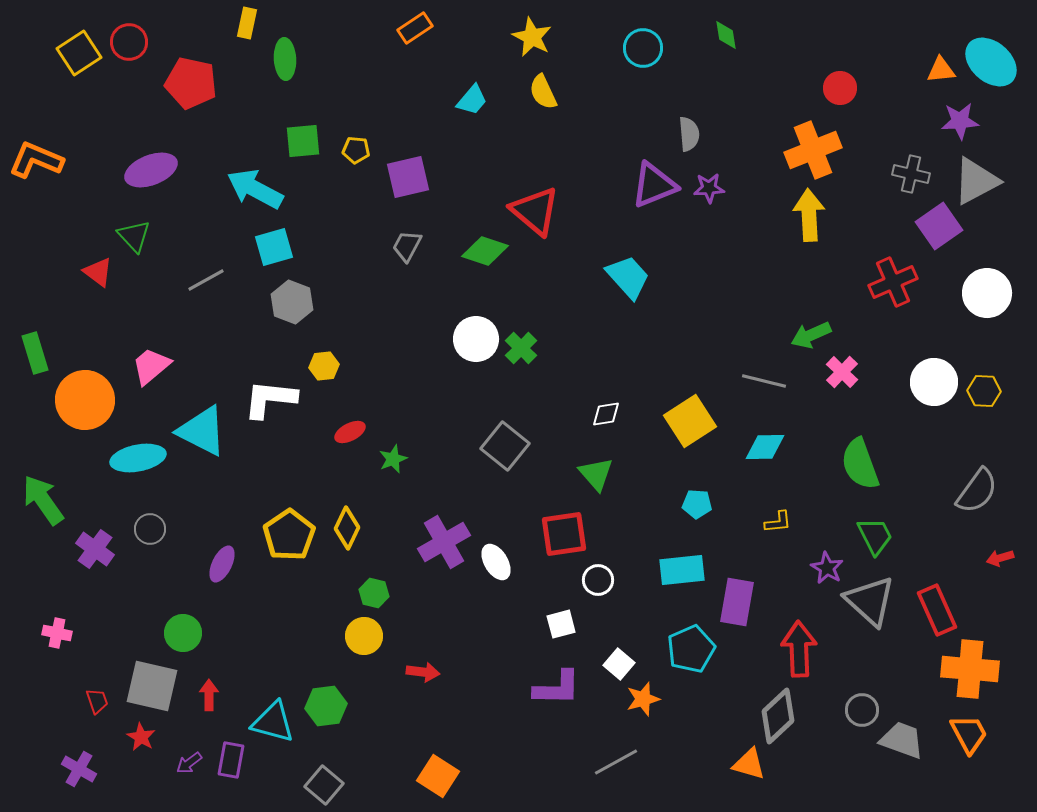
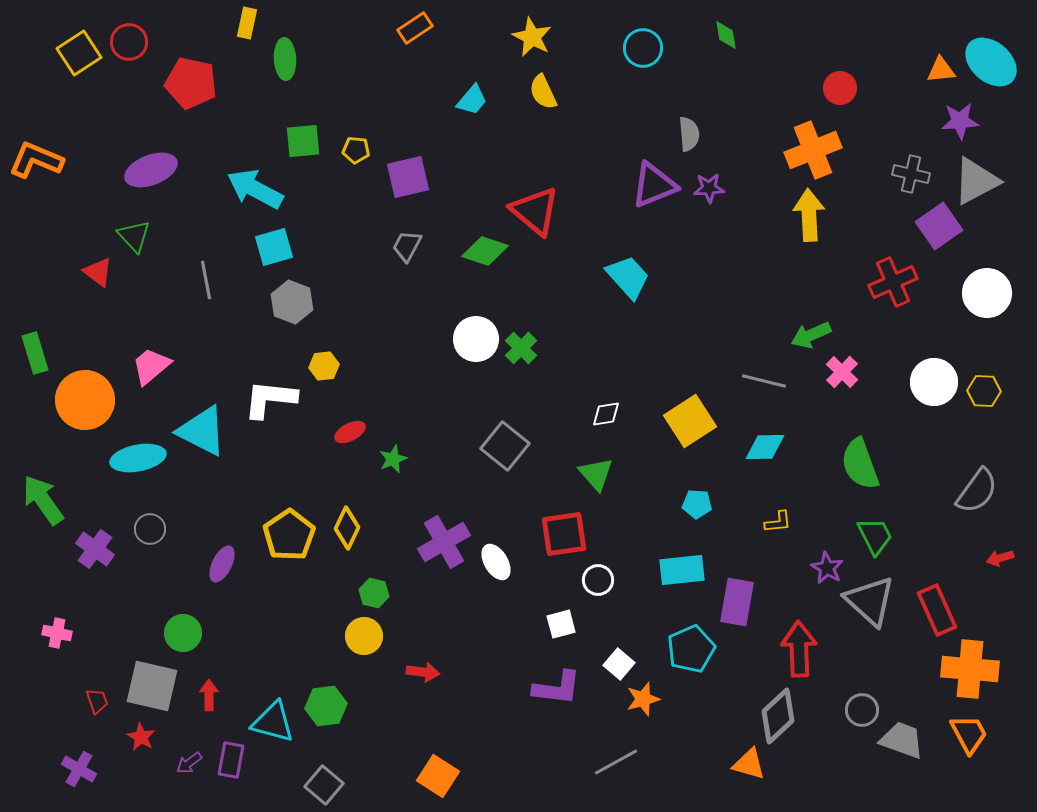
gray line at (206, 280): rotated 72 degrees counterclockwise
purple L-shape at (557, 688): rotated 6 degrees clockwise
